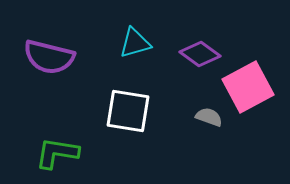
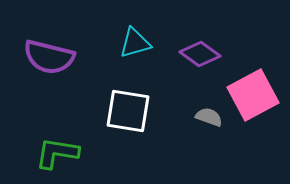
pink square: moved 5 px right, 8 px down
